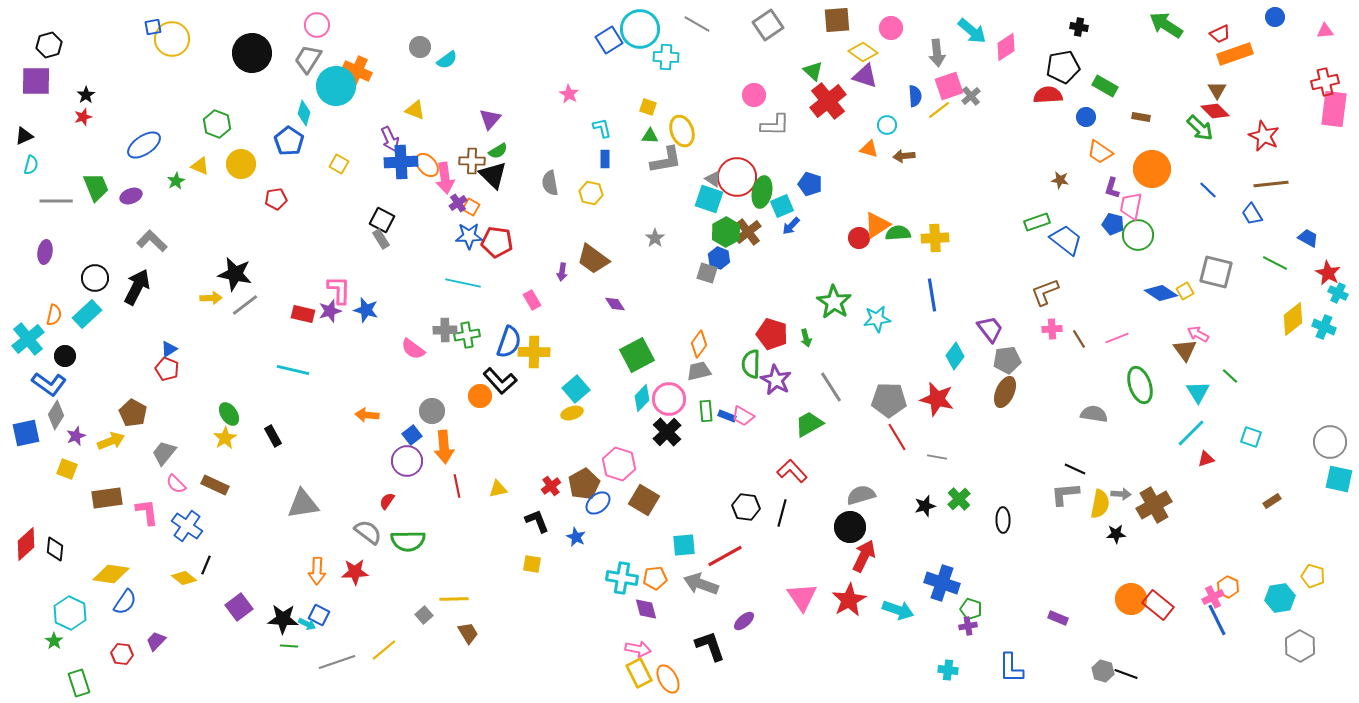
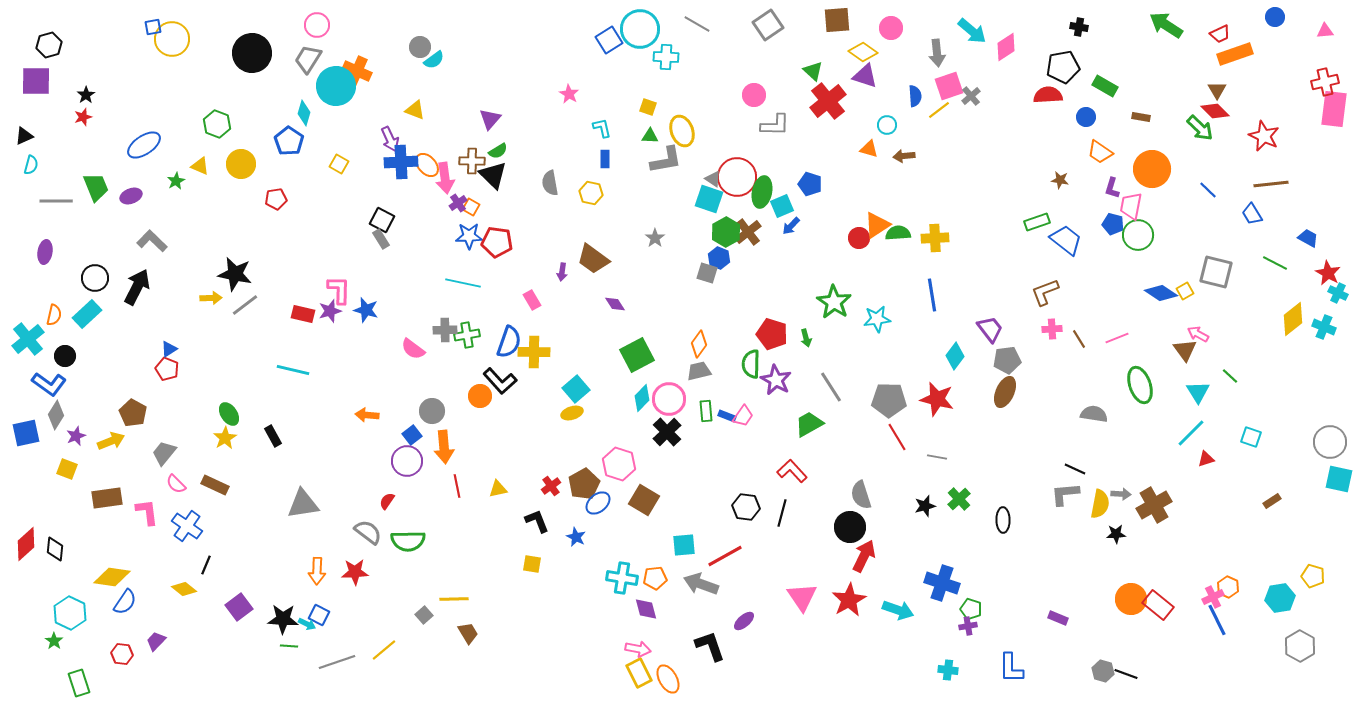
cyan semicircle at (447, 60): moved 13 px left
pink trapezoid at (743, 416): rotated 85 degrees counterclockwise
gray semicircle at (861, 495): rotated 92 degrees counterclockwise
yellow diamond at (111, 574): moved 1 px right, 3 px down
yellow diamond at (184, 578): moved 11 px down
